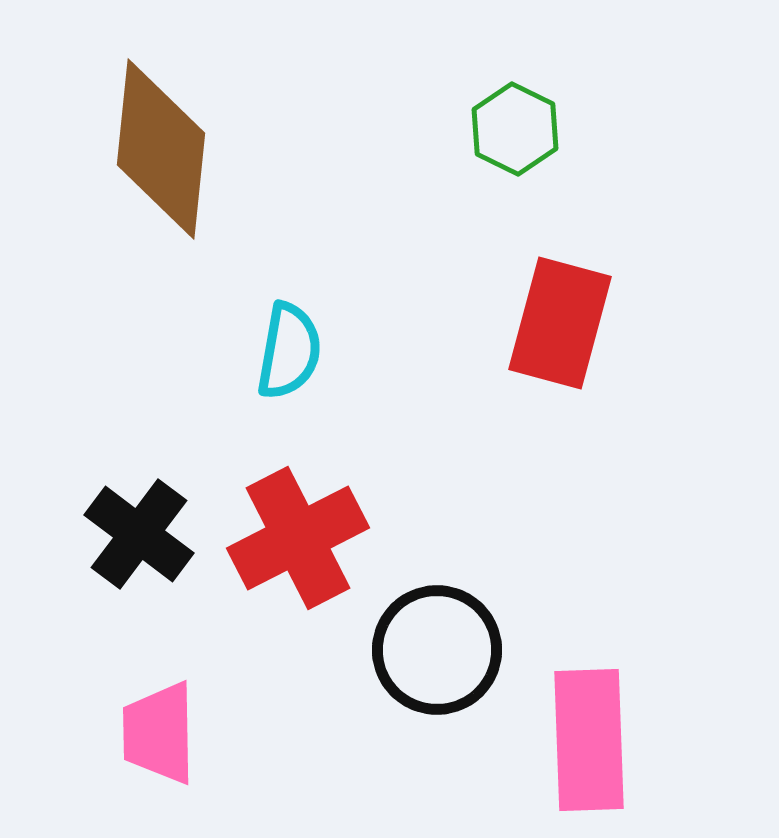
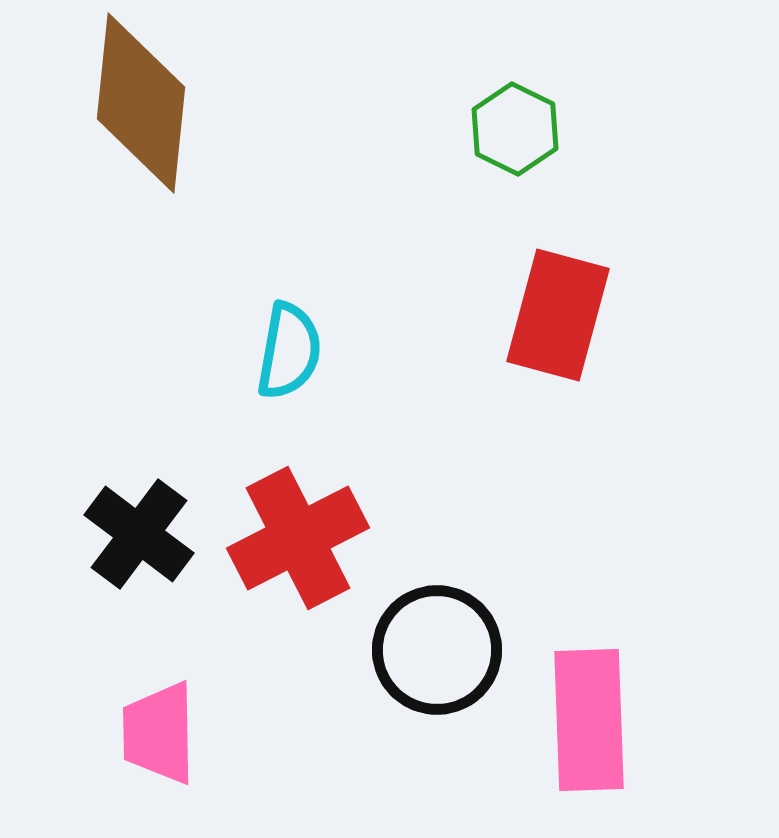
brown diamond: moved 20 px left, 46 px up
red rectangle: moved 2 px left, 8 px up
pink rectangle: moved 20 px up
